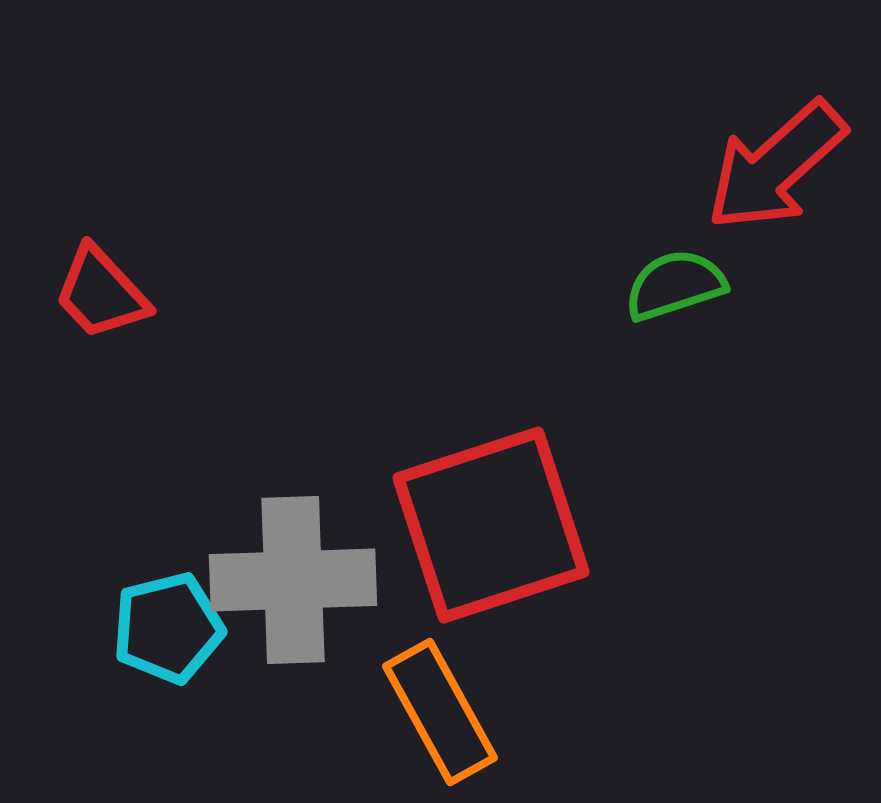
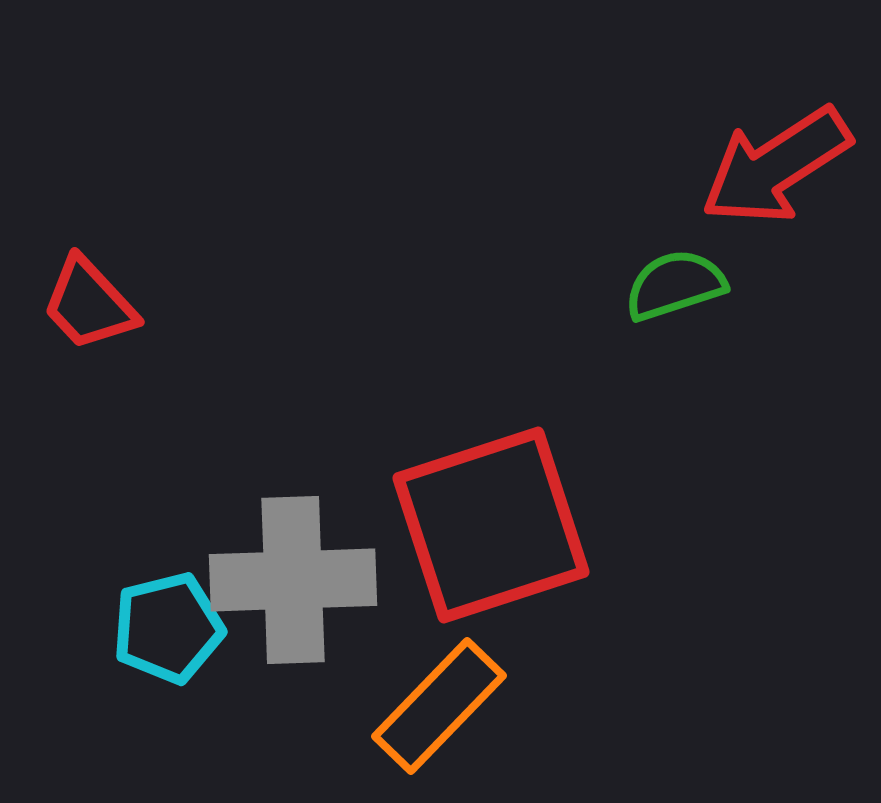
red arrow: rotated 9 degrees clockwise
red trapezoid: moved 12 px left, 11 px down
orange rectangle: moved 1 px left, 6 px up; rotated 73 degrees clockwise
